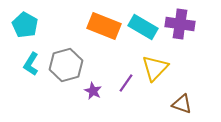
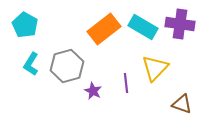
orange rectangle: moved 3 px down; rotated 60 degrees counterclockwise
gray hexagon: moved 1 px right, 1 px down
purple line: rotated 42 degrees counterclockwise
